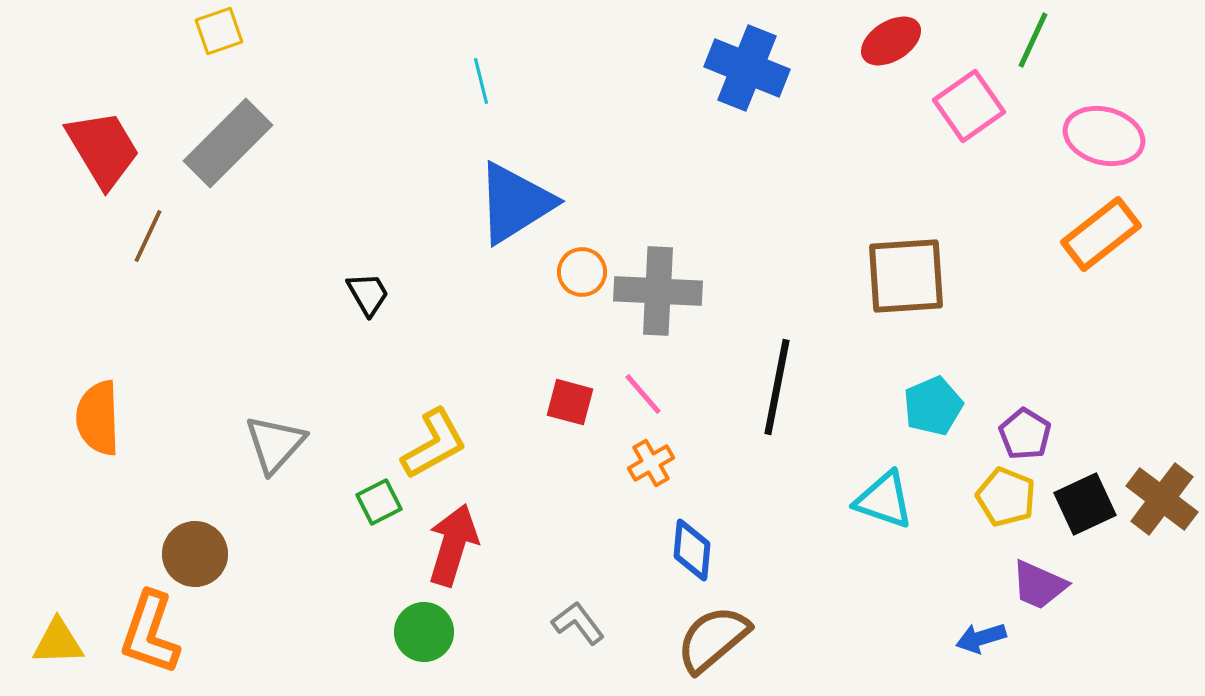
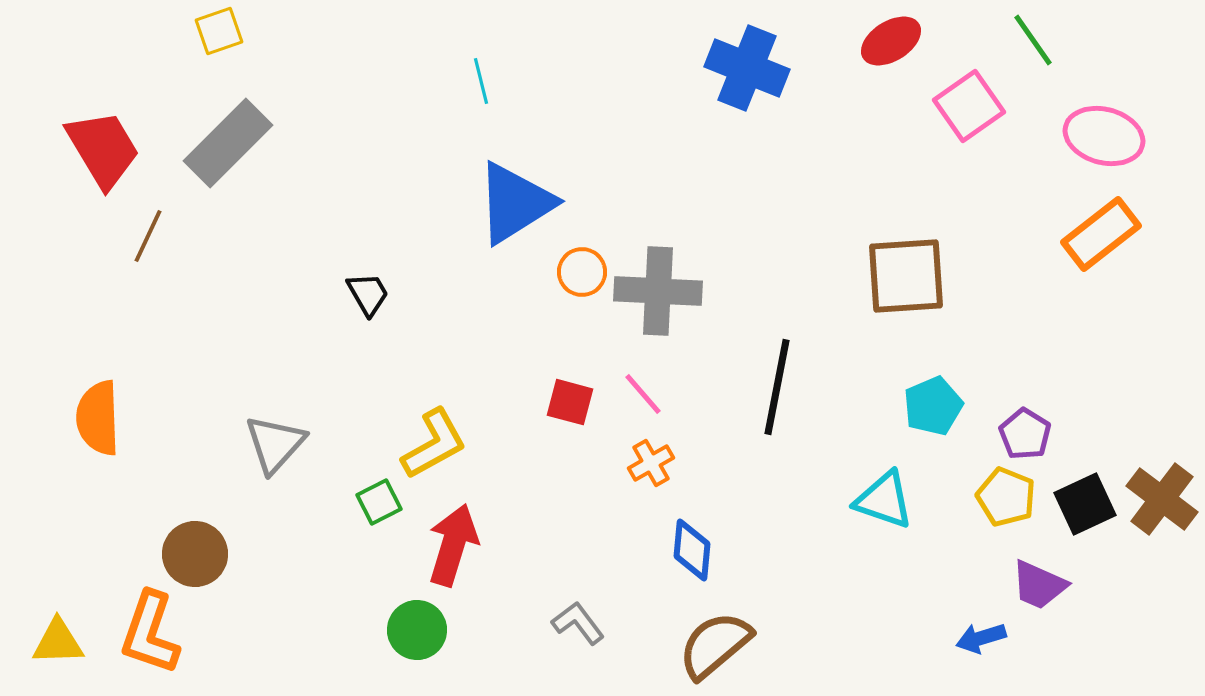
green line: rotated 60 degrees counterclockwise
green circle: moved 7 px left, 2 px up
brown semicircle: moved 2 px right, 6 px down
